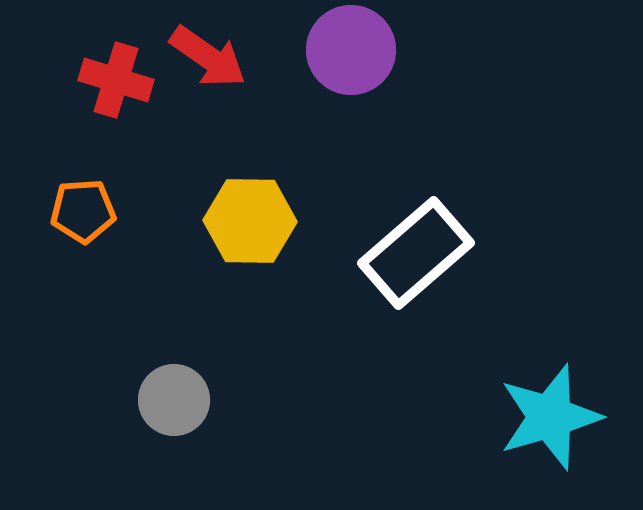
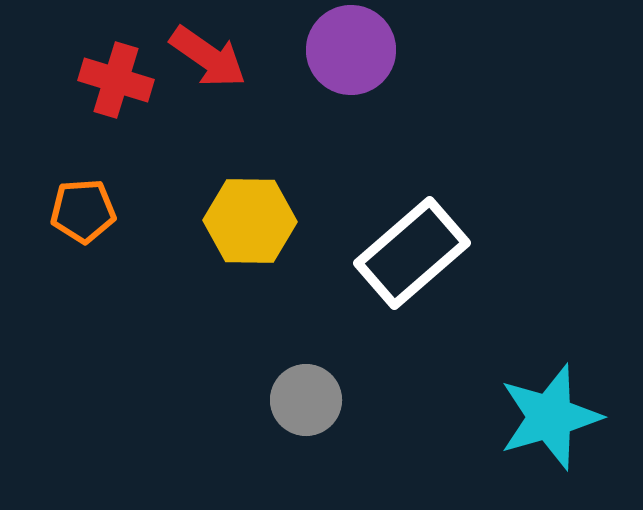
white rectangle: moved 4 px left
gray circle: moved 132 px right
